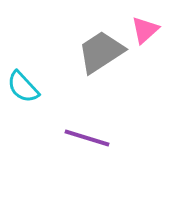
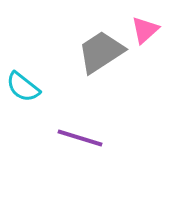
cyan semicircle: rotated 9 degrees counterclockwise
purple line: moved 7 px left
